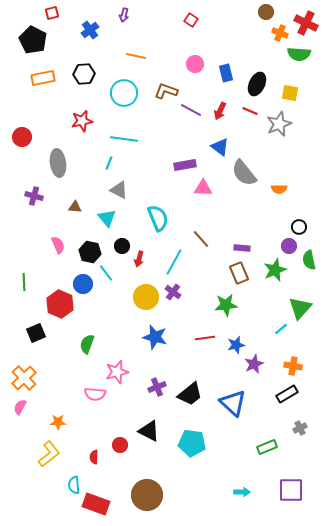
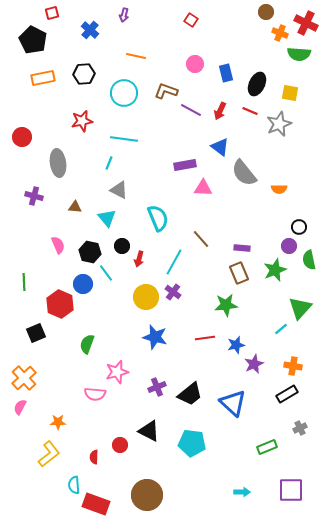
blue cross at (90, 30): rotated 12 degrees counterclockwise
